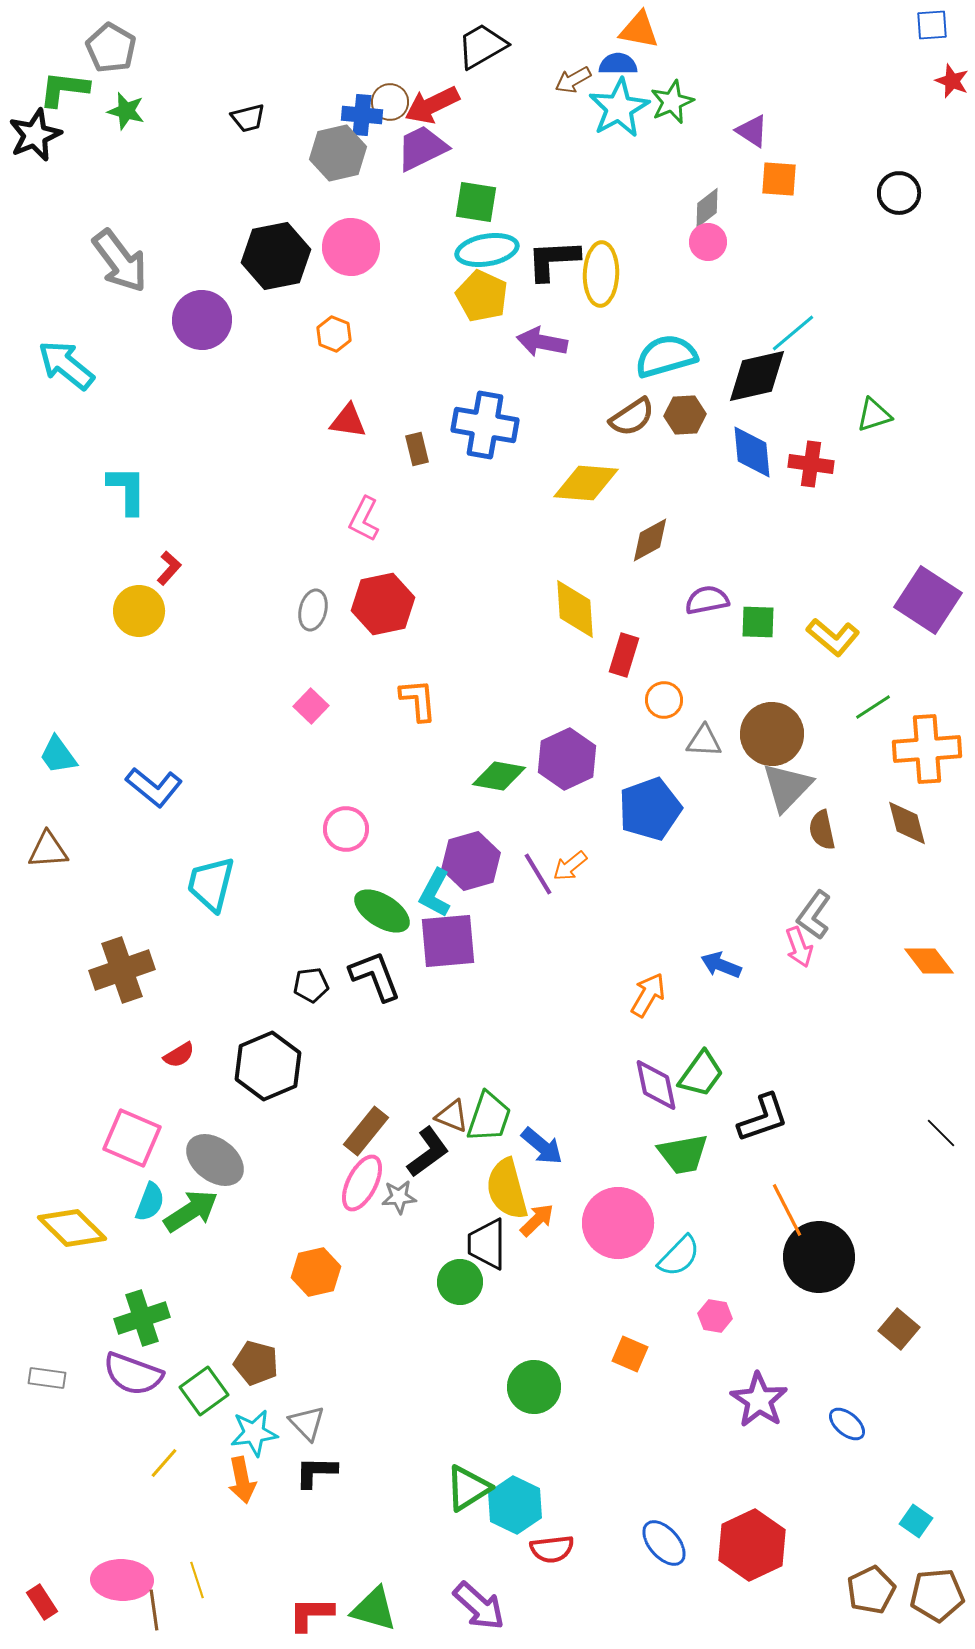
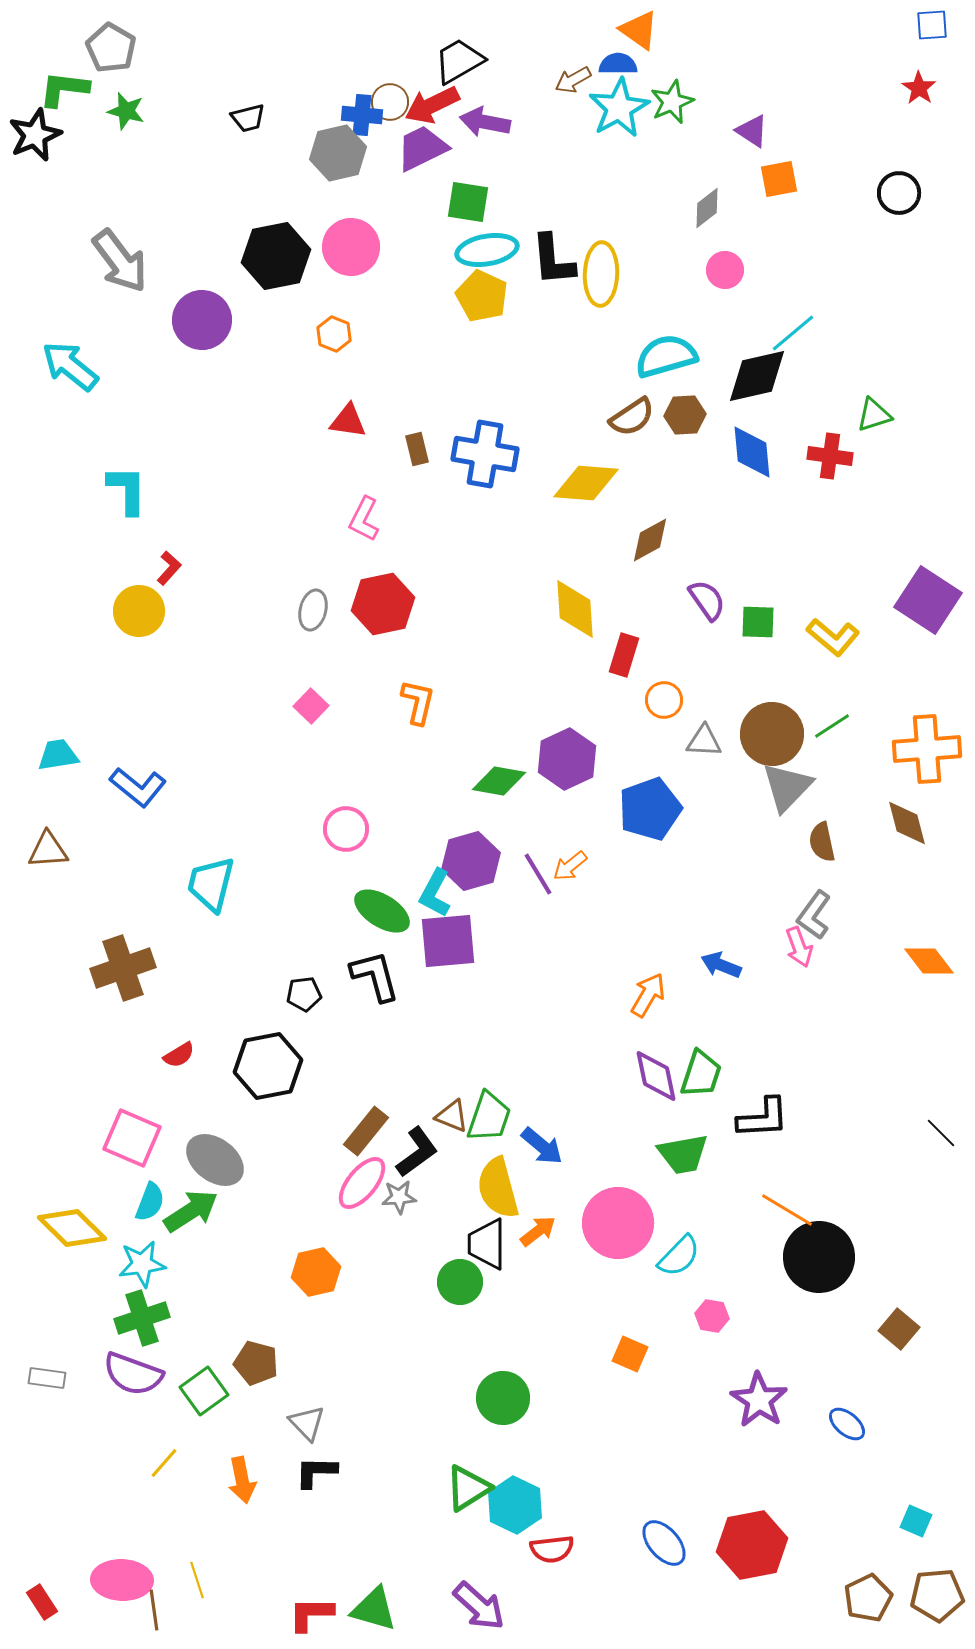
orange triangle at (639, 30): rotated 24 degrees clockwise
black trapezoid at (482, 46): moved 23 px left, 15 px down
red star at (952, 81): moved 33 px left, 7 px down; rotated 12 degrees clockwise
orange square at (779, 179): rotated 15 degrees counterclockwise
green square at (476, 202): moved 8 px left
pink circle at (708, 242): moved 17 px right, 28 px down
black L-shape at (553, 260): rotated 92 degrees counterclockwise
purple arrow at (542, 342): moved 57 px left, 220 px up
cyan arrow at (66, 365): moved 4 px right, 1 px down
blue cross at (485, 425): moved 29 px down
red cross at (811, 464): moved 19 px right, 8 px up
purple semicircle at (707, 600): rotated 66 degrees clockwise
orange L-shape at (418, 700): moved 2 px down; rotated 18 degrees clockwise
green line at (873, 707): moved 41 px left, 19 px down
cyan trapezoid at (58, 755): rotated 117 degrees clockwise
green diamond at (499, 776): moved 5 px down
blue L-shape at (154, 787): moved 16 px left
brown semicircle at (822, 830): moved 12 px down
brown cross at (122, 970): moved 1 px right, 2 px up
black L-shape at (375, 976): rotated 6 degrees clockwise
black pentagon at (311, 985): moved 7 px left, 9 px down
black hexagon at (268, 1066): rotated 12 degrees clockwise
green trapezoid at (701, 1074): rotated 18 degrees counterclockwise
purple diamond at (656, 1085): moved 9 px up
black L-shape at (763, 1118): rotated 16 degrees clockwise
black L-shape at (428, 1152): moved 11 px left
pink ellipse at (362, 1183): rotated 12 degrees clockwise
yellow semicircle at (507, 1189): moved 9 px left, 1 px up
orange line at (787, 1210): rotated 32 degrees counterclockwise
orange arrow at (537, 1220): moved 1 px right, 11 px down; rotated 6 degrees clockwise
pink hexagon at (715, 1316): moved 3 px left
green circle at (534, 1387): moved 31 px left, 11 px down
cyan star at (254, 1433): moved 112 px left, 169 px up
cyan square at (916, 1521): rotated 12 degrees counterclockwise
red hexagon at (752, 1545): rotated 14 degrees clockwise
brown pentagon at (871, 1590): moved 3 px left, 8 px down
